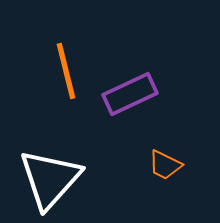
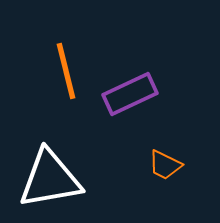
white triangle: rotated 38 degrees clockwise
